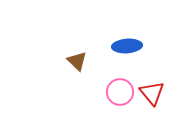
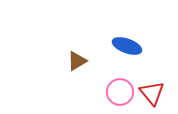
blue ellipse: rotated 24 degrees clockwise
brown triangle: rotated 45 degrees clockwise
